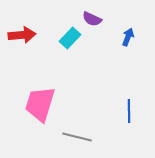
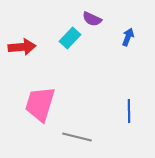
red arrow: moved 12 px down
